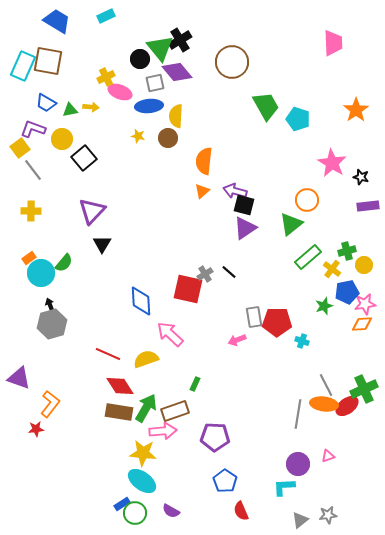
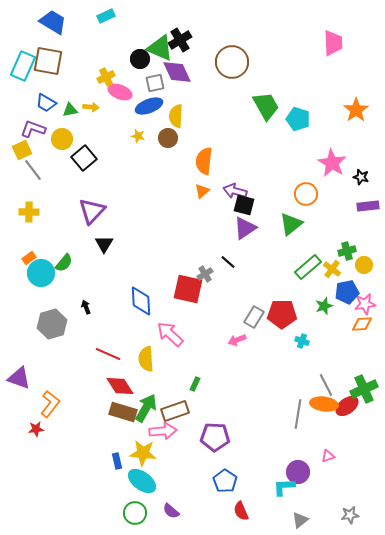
blue trapezoid at (57, 21): moved 4 px left, 1 px down
green triangle at (160, 48): rotated 28 degrees counterclockwise
purple diamond at (177, 72): rotated 16 degrees clockwise
blue ellipse at (149, 106): rotated 16 degrees counterclockwise
yellow square at (20, 148): moved 2 px right, 2 px down; rotated 12 degrees clockwise
orange circle at (307, 200): moved 1 px left, 6 px up
yellow cross at (31, 211): moved 2 px left, 1 px down
black triangle at (102, 244): moved 2 px right
green rectangle at (308, 257): moved 10 px down
black line at (229, 272): moved 1 px left, 10 px up
black arrow at (50, 305): moved 36 px right, 2 px down
gray rectangle at (254, 317): rotated 40 degrees clockwise
red pentagon at (277, 322): moved 5 px right, 8 px up
yellow semicircle at (146, 359): rotated 75 degrees counterclockwise
brown rectangle at (119, 412): moved 4 px right; rotated 8 degrees clockwise
purple circle at (298, 464): moved 8 px down
blue rectangle at (122, 504): moved 5 px left, 43 px up; rotated 70 degrees counterclockwise
purple semicircle at (171, 511): rotated 12 degrees clockwise
gray star at (328, 515): moved 22 px right
